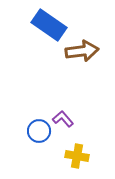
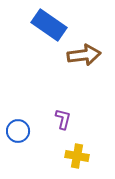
brown arrow: moved 2 px right, 4 px down
purple L-shape: rotated 55 degrees clockwise
blue circle: moved 21 px left
